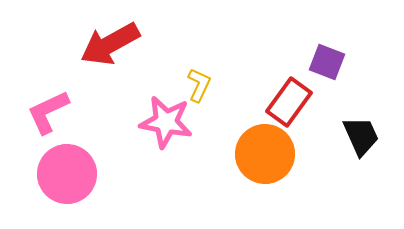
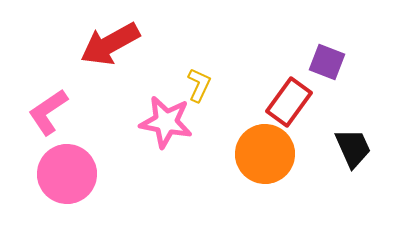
pink L-shape: rotated 9 degrees counterclockwise
black trapezoid: moved 8 px left, 12 px down
